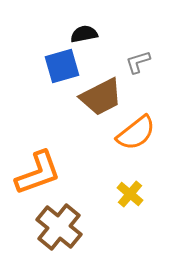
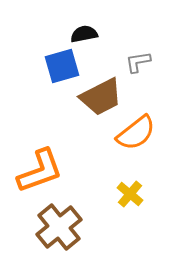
gray L-shape: rotated 8 degrees clockwise
orange L-shape: moved 2 px right, 2 px up
brown cross: rotated 12 degrees clockwise
